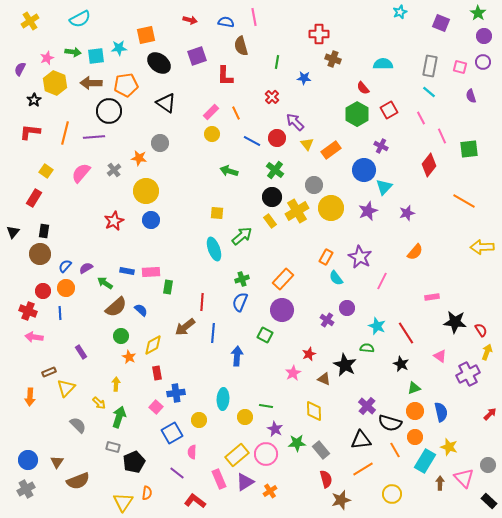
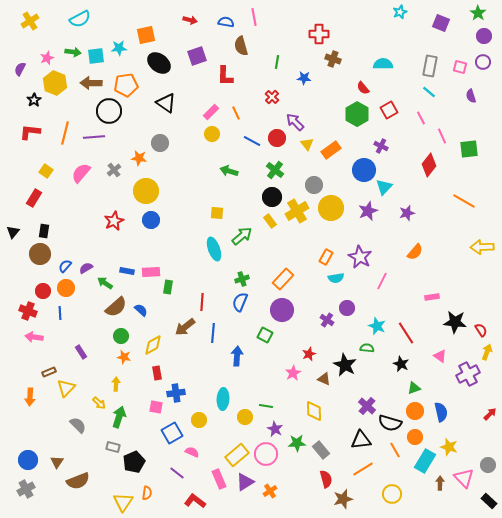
cyan semicircle at (336, 278): rotated 63 degrees counterclockwise
orange star at (129, 357): moved 5 px left; rotated 16 degrees counterclockwise
pink square at (156, 407): rotated 32 degrees counterclockwise
pink semicircle at (192, 452): rotated 112 degrees clockwise
brown star at (341, 500): moved 2 px right, 1 px up
